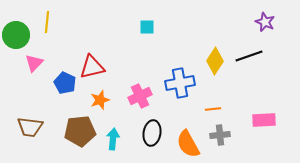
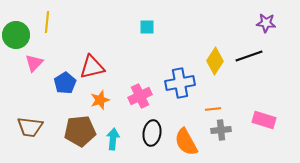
purple star: moved 1 px right, 1 px down; rotated 18 degrees counterclockwise
blue pentagon: rotated 15 degrees clockwise
pink rectangle: rotated 20 degrees clockwise
gray cross: moved 1 px right, 5 px up
orange semicircle: moved 2 px left, 2 px up
